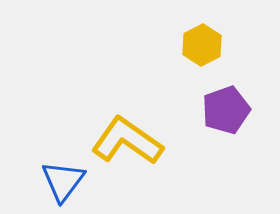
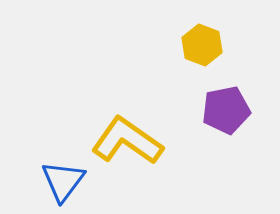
yellow hexagon: rotated 12 degrees counterclockwise
purple pentagon: rotated 9 degrees clockwise
